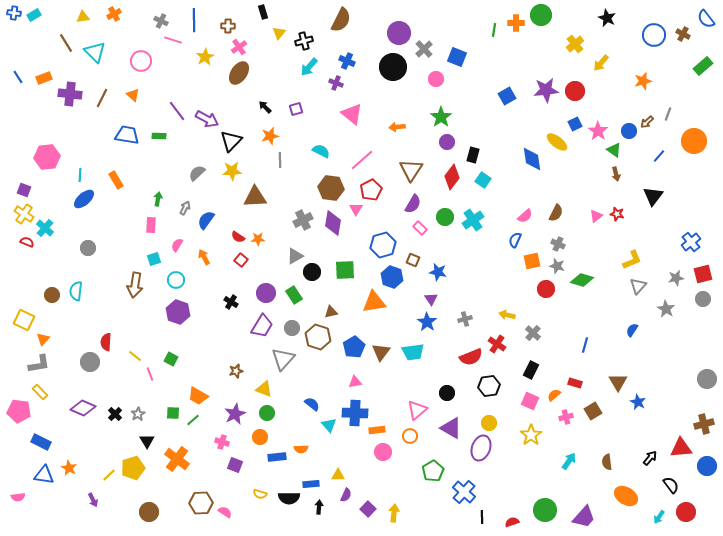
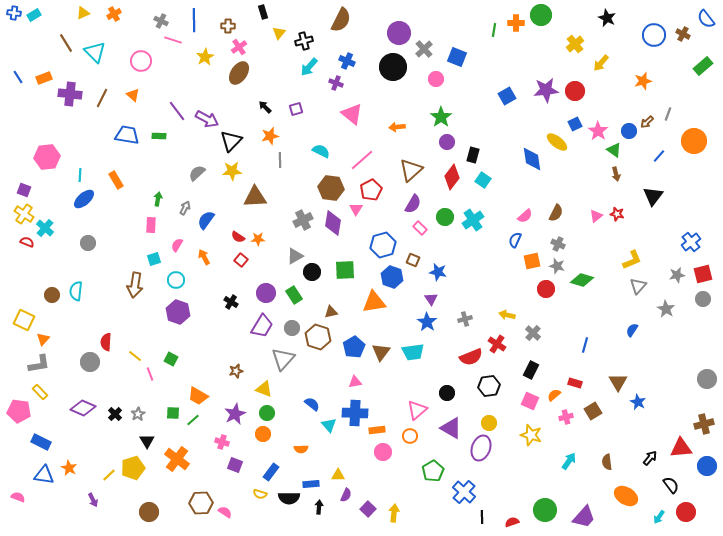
yellow triangle at (83, 17): moved 4 px up; rotated 16 degrees counterclockwise
brown triangle at (411, 170): rotated 15 degrees clockwise
gray circle at (88, 248): moved 5 px up
gray star at (676, 278): moved 1 px right, 3 px up
yellow star at (531, 435): rotated 20 degrees counterclockwise
orange circle at (260, 437): moved 3 px right, 3 px up
blue rectangle at (277, 457): moved 6 px left, 15 px down; rotated 48 degrees counterclockwise
pink semicircle at (18, 497): rotated 152 degrees counterclockwise
